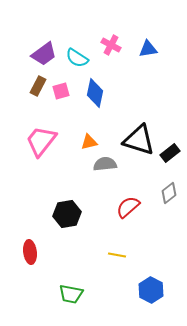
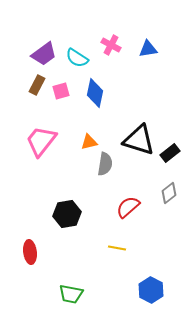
brown rectangle: moved 1 px left, 1 px up
gray semicircle: rotated 105 degrees clockwise
yellow line: moved 7 px up
